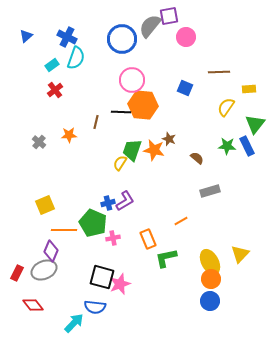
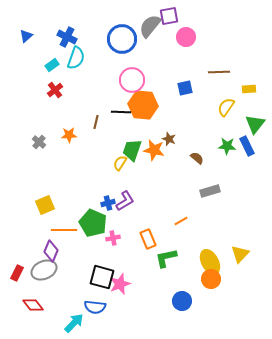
blue square at (185, 88): rotated 35 degrees counterclockwise
blue circle at (210, 301): moved 28 px left
